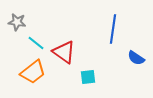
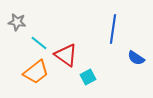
cyan line: moved 3 px right
red triangle: moved 2 px right, 3 px down
orange trapezoid: moved 3 px right
cyan square: rotated 21 degrees counterclockwise
